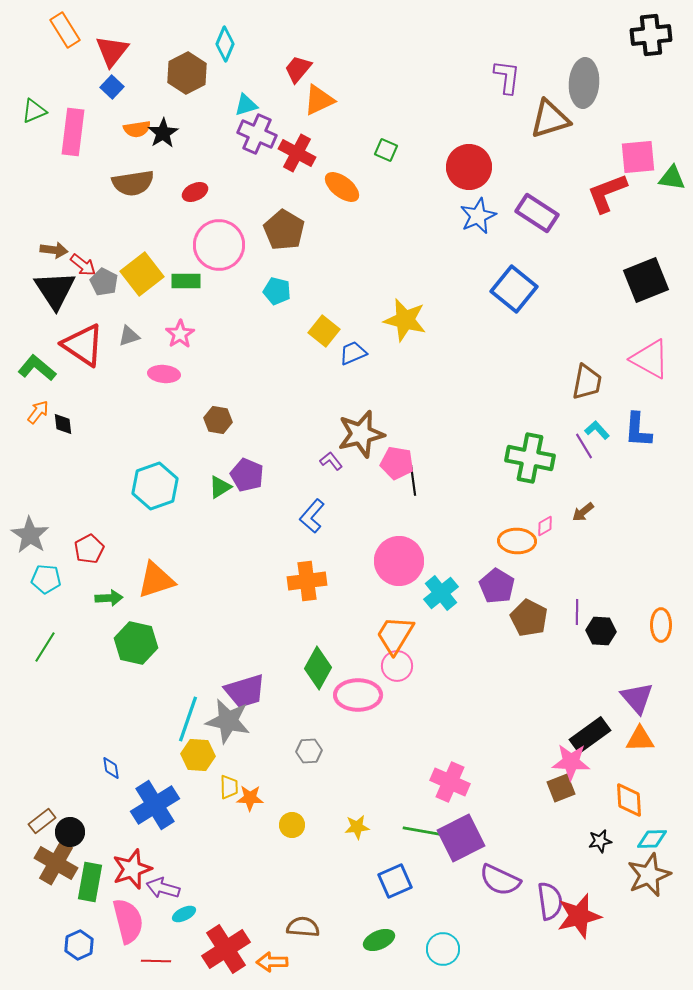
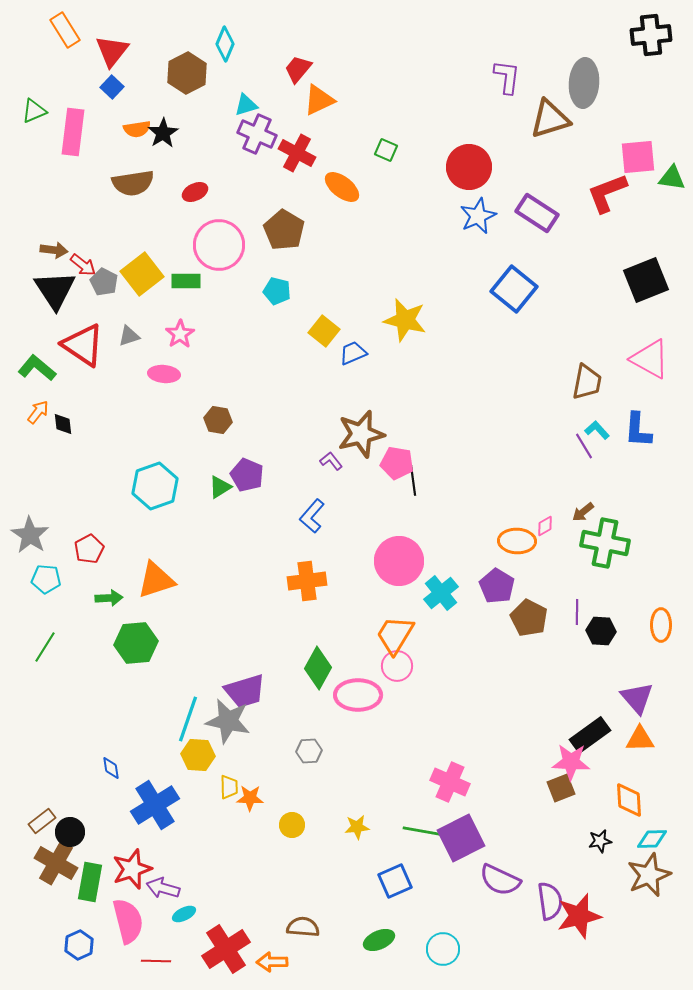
green cross at (530, 458): moved 75 px right, 85 px down
green hexagon at (136, 643): rotated 18 degrees counterclockwise
